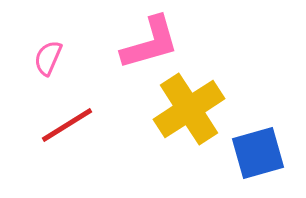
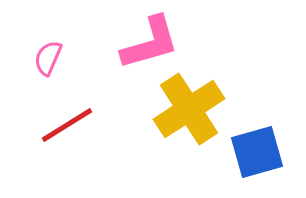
blue square: moved 1 px left, 1 px up
